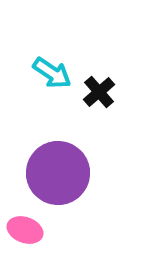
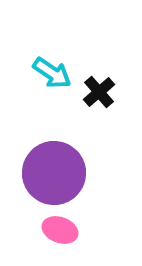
purple circle: moved 4 px left
pink ellipse: moved 35 px right
